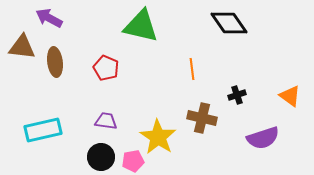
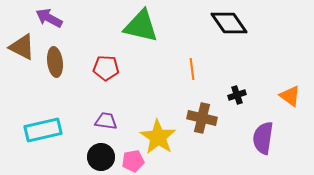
brown triangle: rotated 20 degrees clockwise
red pentagon: rotated 20 degrees counterclockwise
purple semicircle: rotated 116 degrees clockwise
